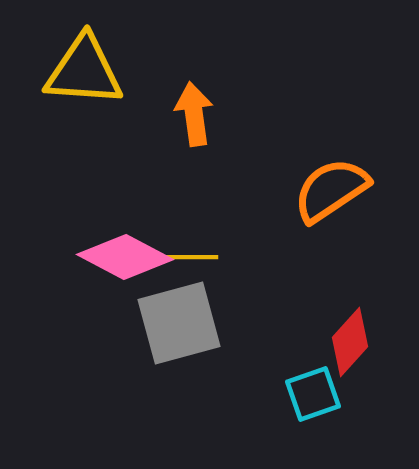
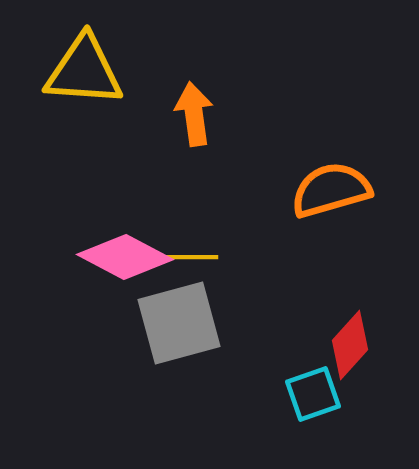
orange semicircle: rotated 18 degrees clockwise
red diamond: moved 3 px down
